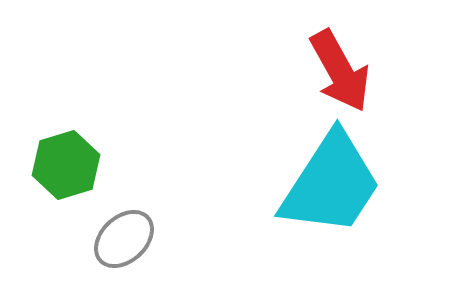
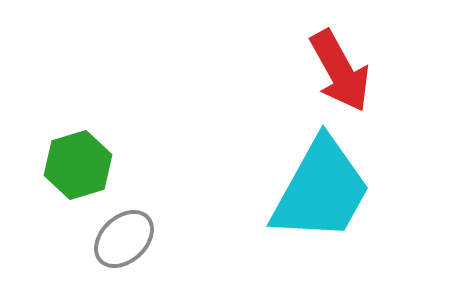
green hexagon: moved 12 px right
cyan trapezoid: moved 10 px left, 6 px down; rotated 4 degrees counterclockwise
